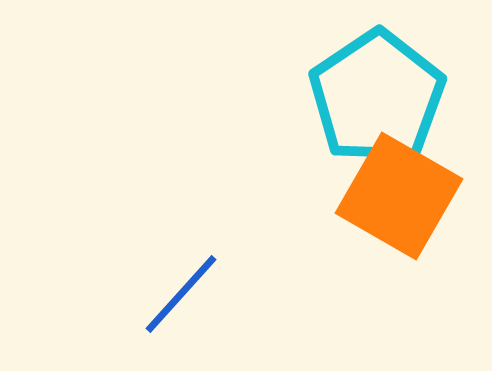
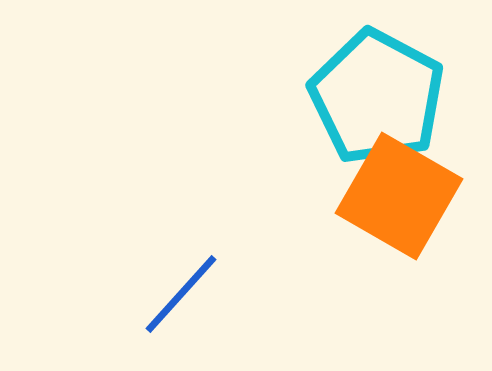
cyan pentagon: rotated 10 degrees counterclockwise
